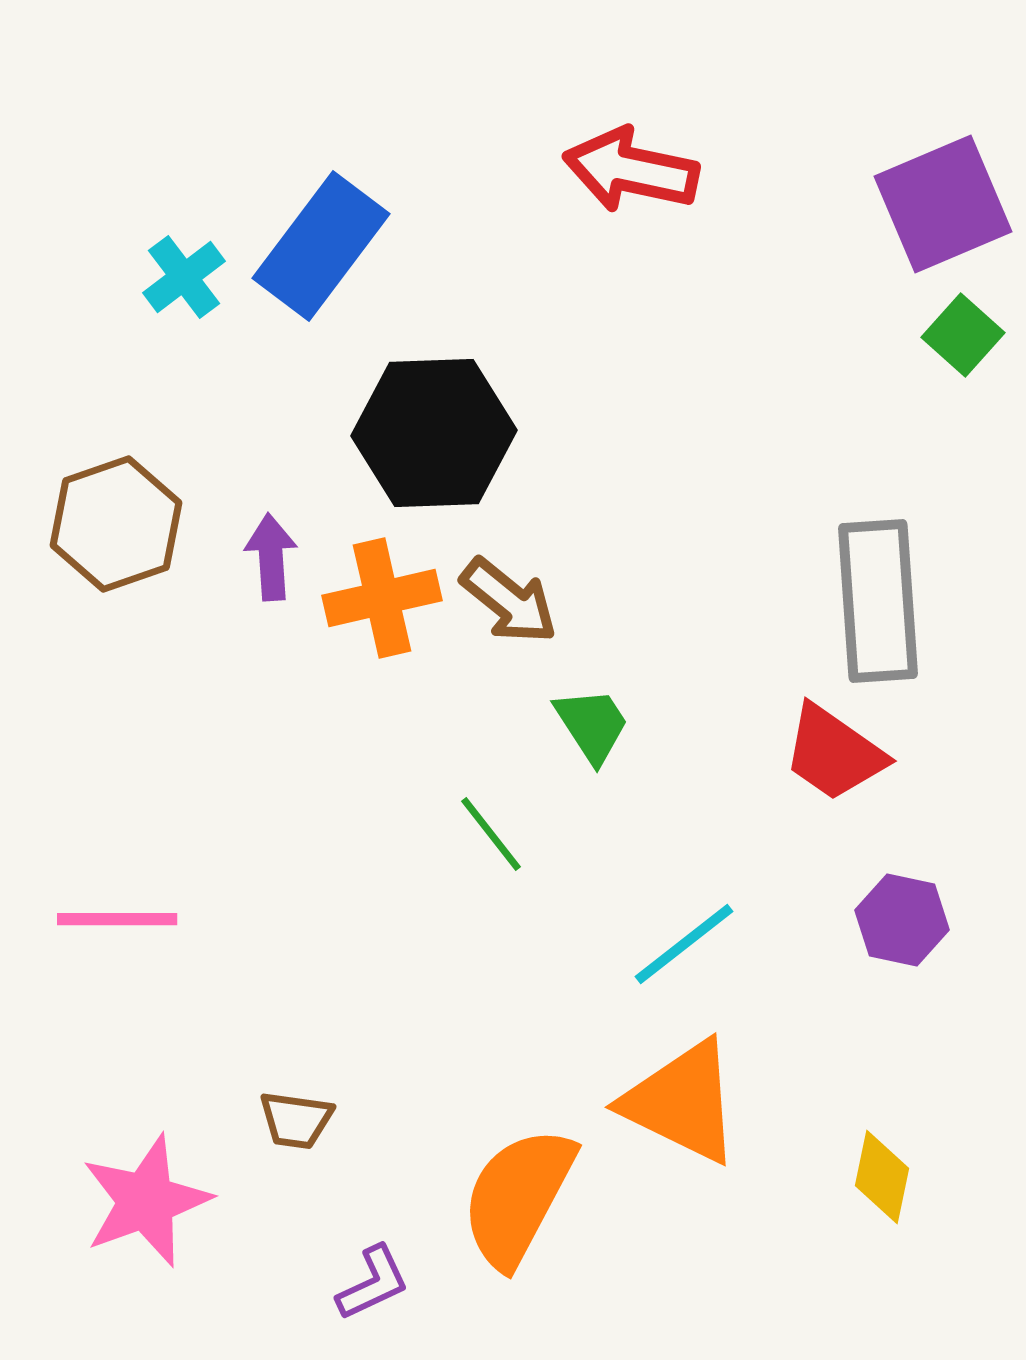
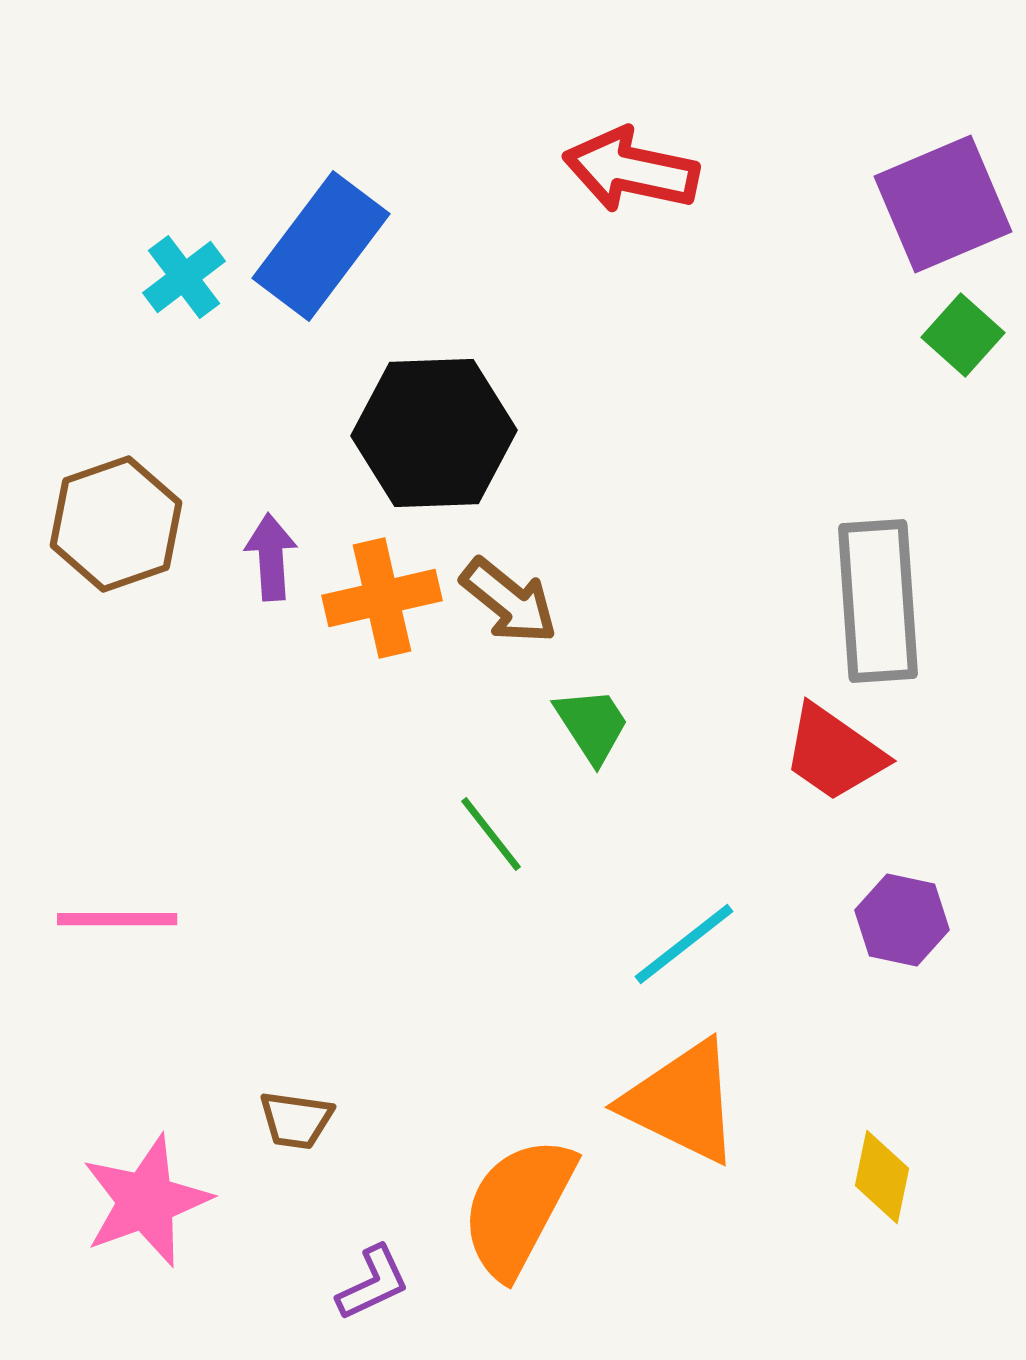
orange semicircle: moved 10 px down
